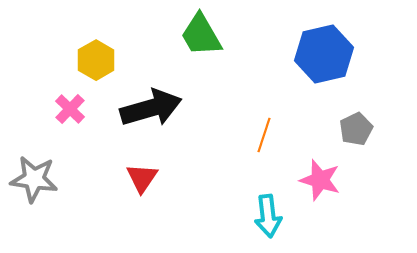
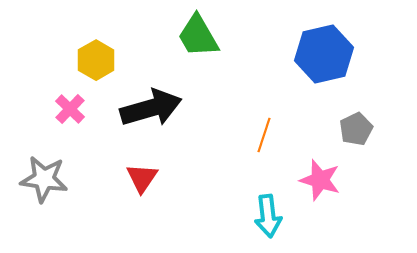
green trapezoid: moved 3 px left, 1 px down
gray star: moved 10 px right
